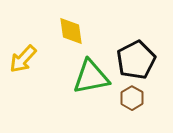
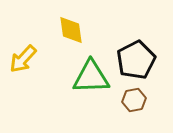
yellow diamond: moved 1 px up
green triangle: rotated 9 degrees clockwise
brown hexagon: moved 2 px right, 2 px down; rotated 20 degrees clockwise
